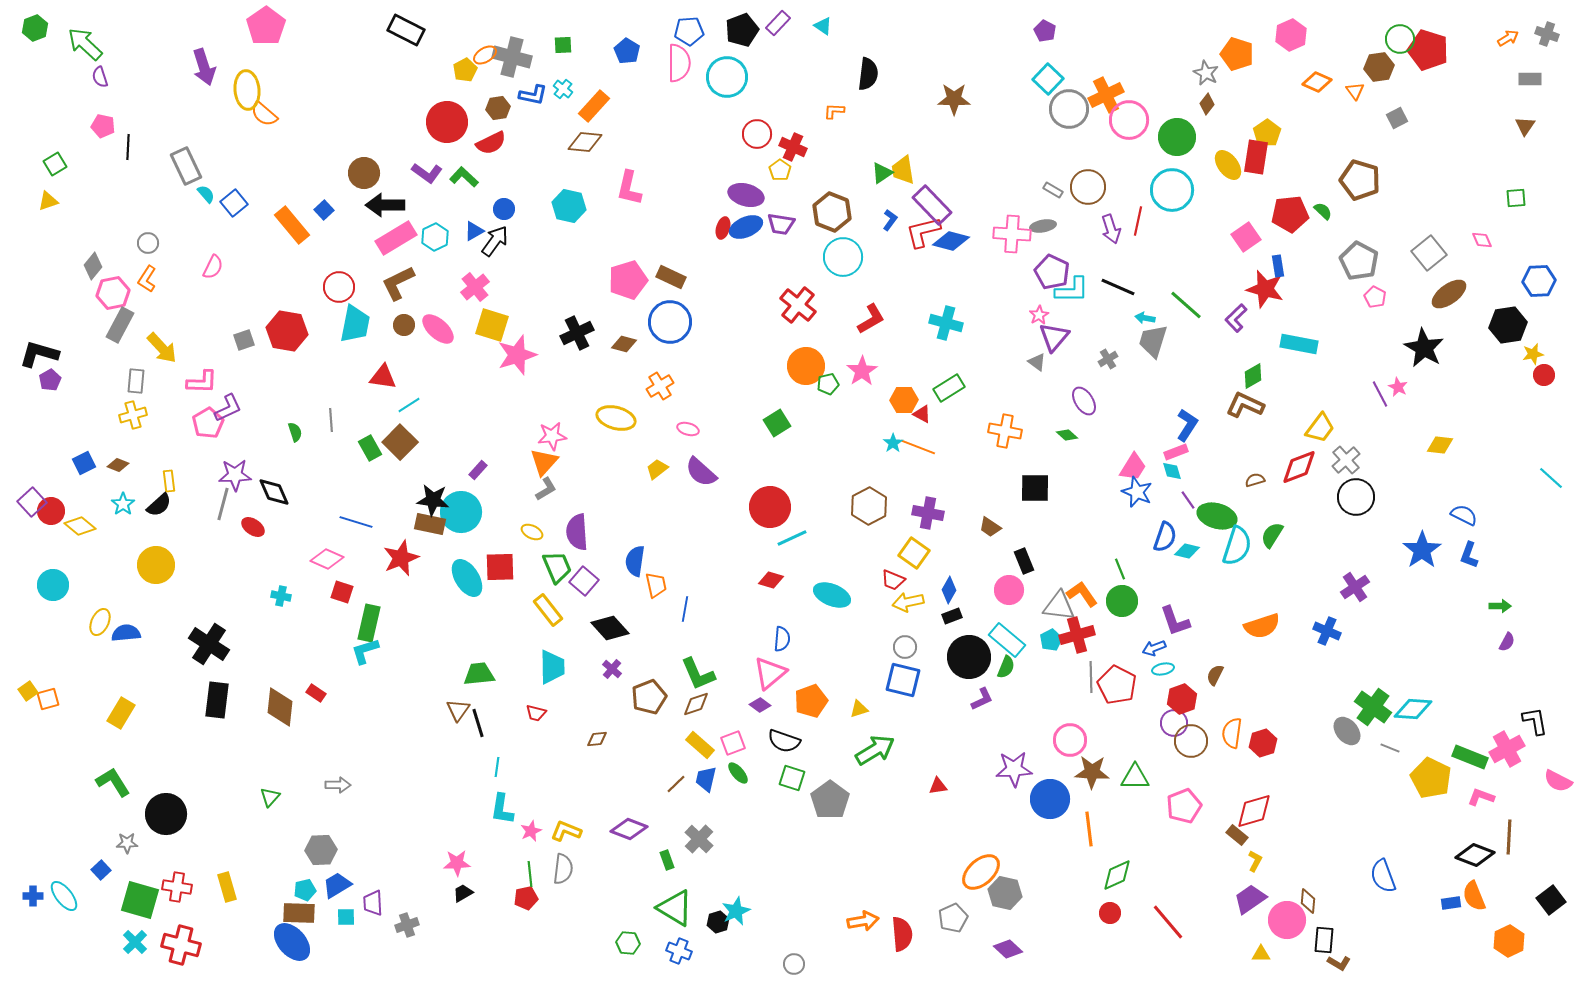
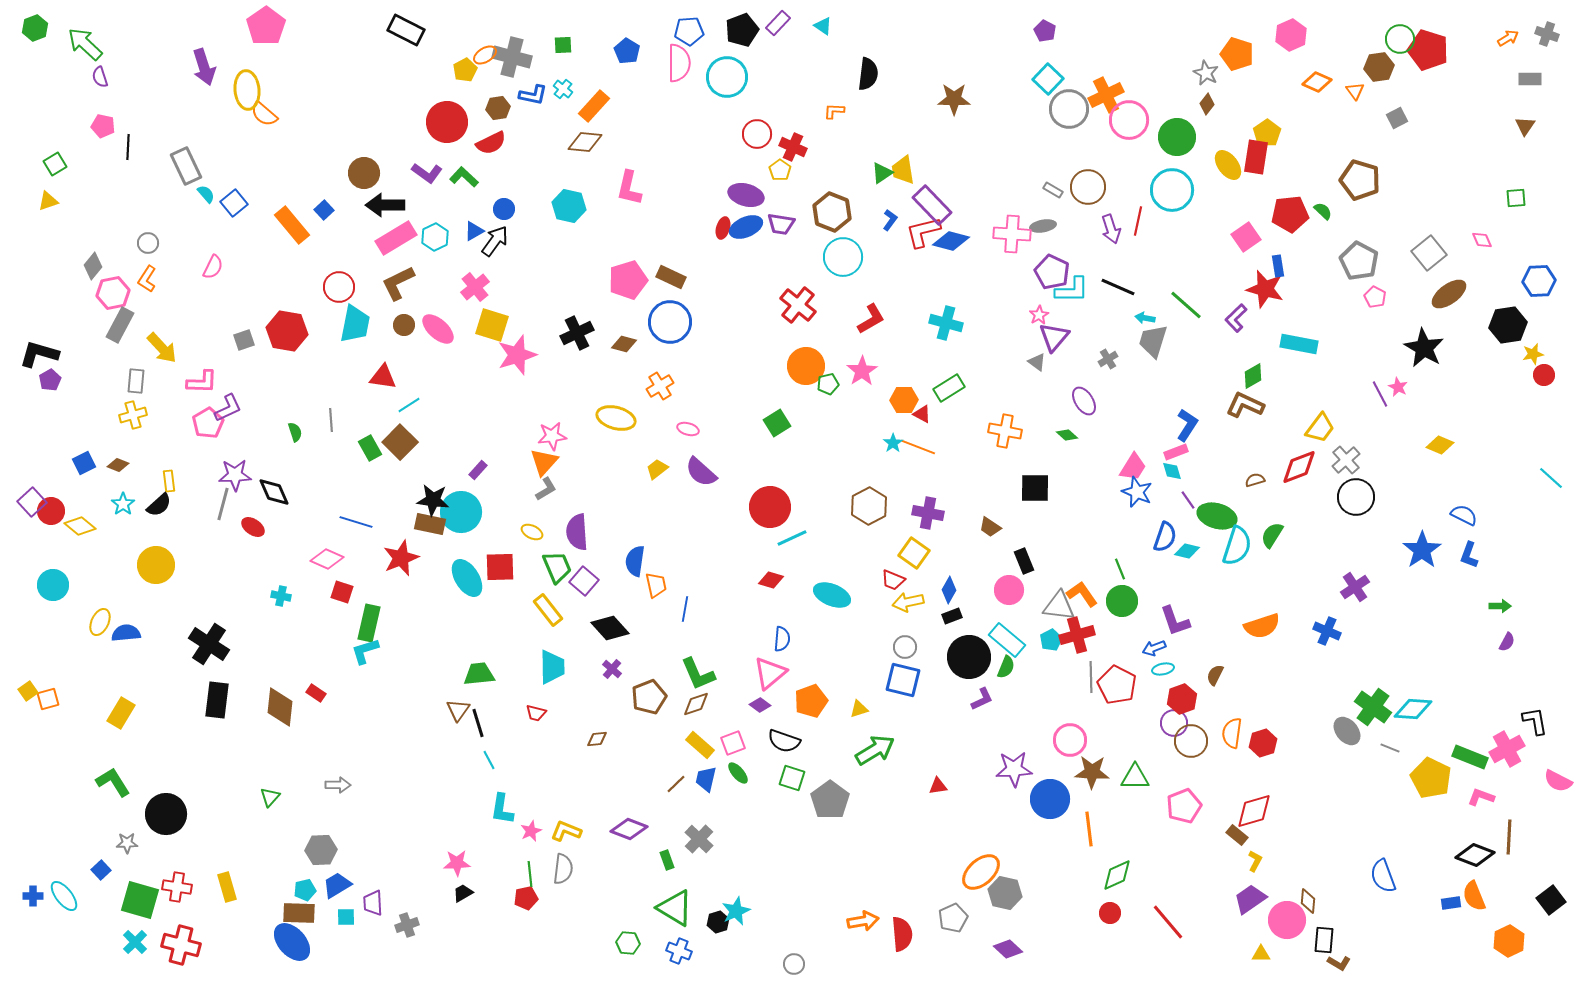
yellow diamond at (1440, 445): rotated 16 degrees clockwise
cyan line at (497, 767): moved 8 px left, 7 px up; rotated 36 degrees counterclockwise
